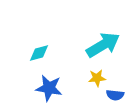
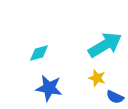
cyan arrow: moved 2 px right
yellow star: rotated 24 degrees clockwise
blue semicircle: moved 2 px down; rotated 18 degrees clockwise
